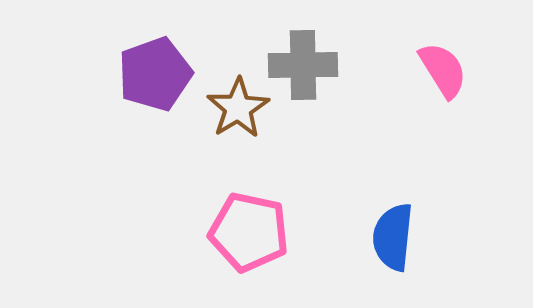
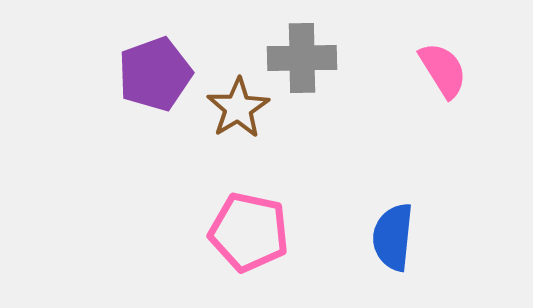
gray cross: moved 1 px left, 7 px up
